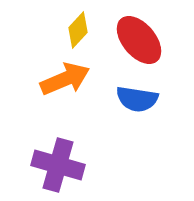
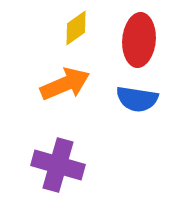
yellow diamond: moved 2 px left, 2 px up; rotated 12 degrees clockwise
red ellipse: rotated 45 degrees clockwise
orange arrow: moved 5 px down
